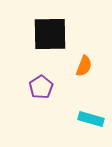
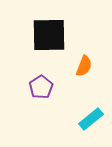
black square: moved 1 px left, 1 px down
cyan rectangle: rotated 55 degrees counterclockwise
